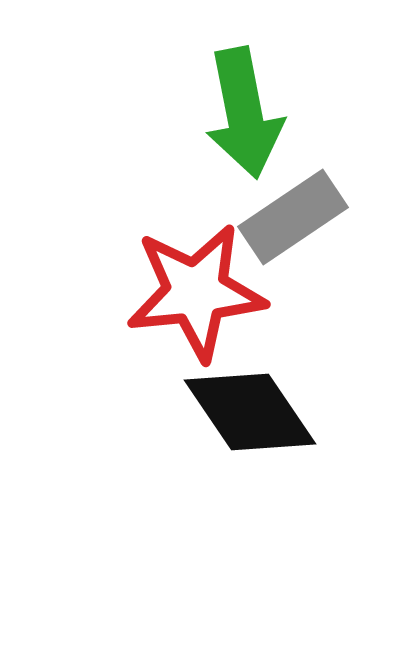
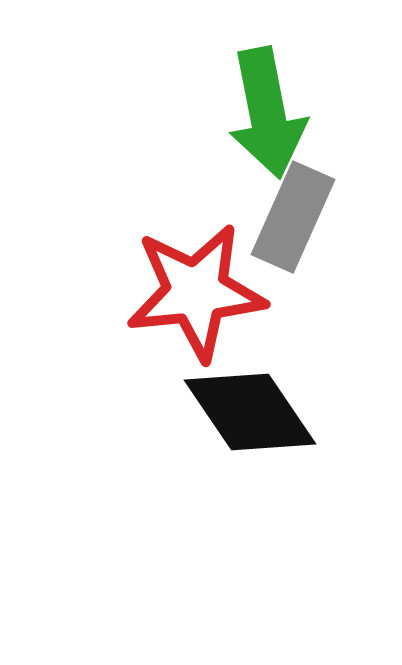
green arrow: moved 23 px right
gray rectangle: rotated 32 degrees counterclockwise
